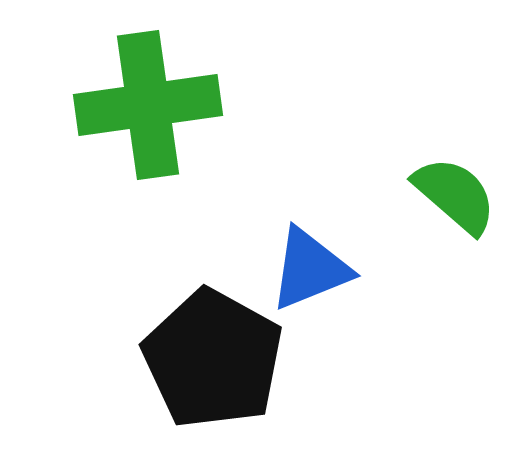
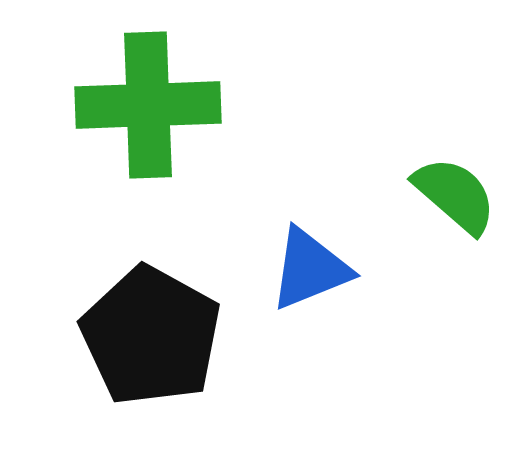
green cross: rotated 6 degrees clockwise
black pentagon: moved 62 px left, 23 px up
